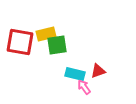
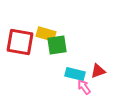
yellow rectangle: rotated 30 degrees clockwise
